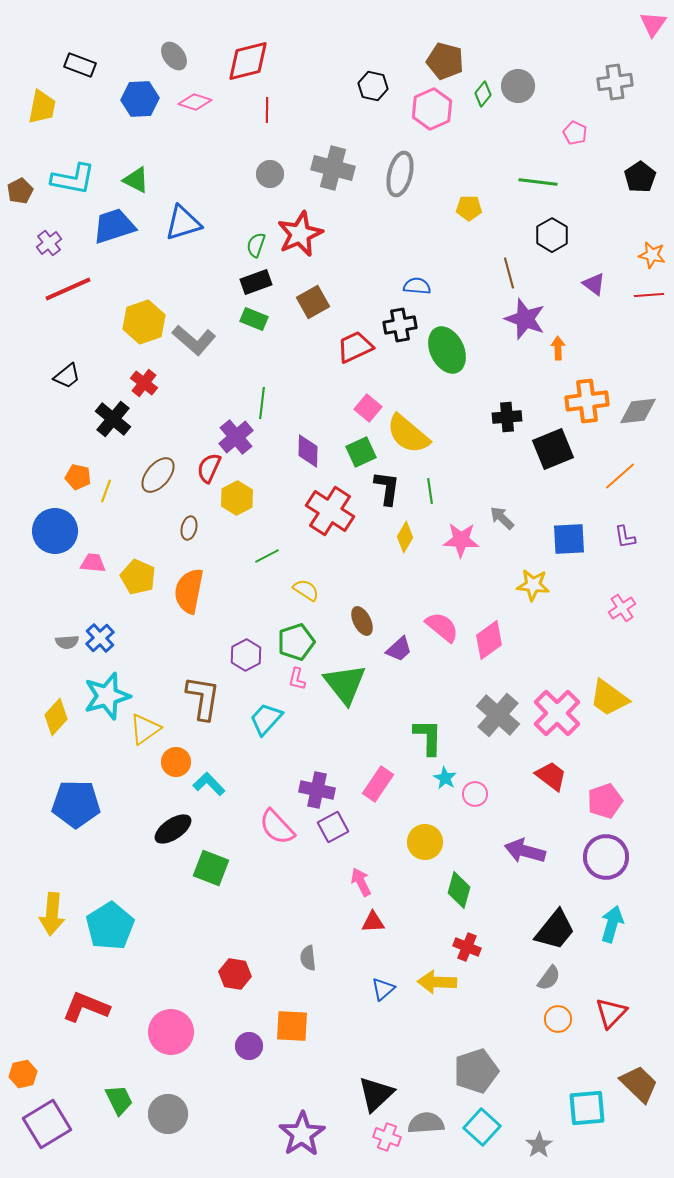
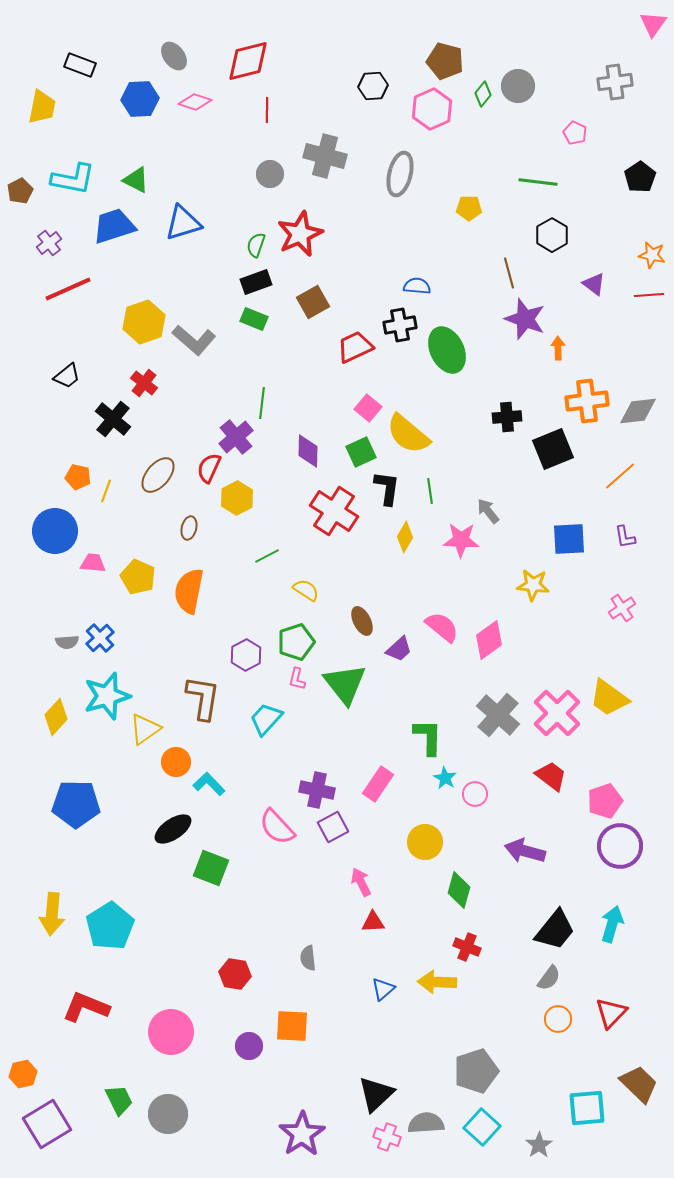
black hexagon at (373, 86): rotated 16 degrees counterclockwise
gray cross at (333, 168): moved 8 px left, 12 px up
red cross at (330, 511): moved 4 px right
gray arrow at (502, 518): moved 14 px left, 7 px up; rotated 8 degrees clockwise
purple circle at (606, 857): moved 14 px right, 11 px up
